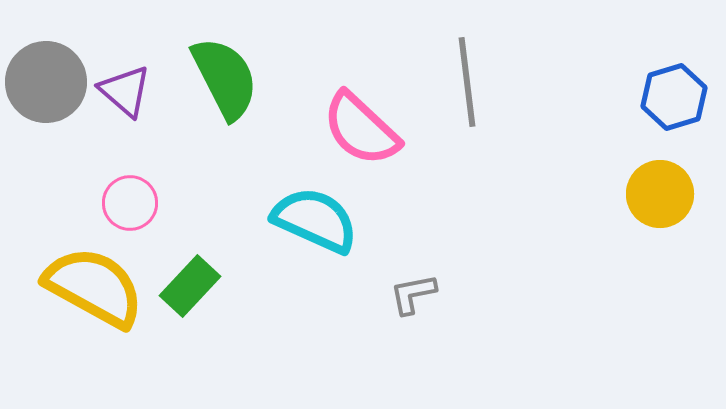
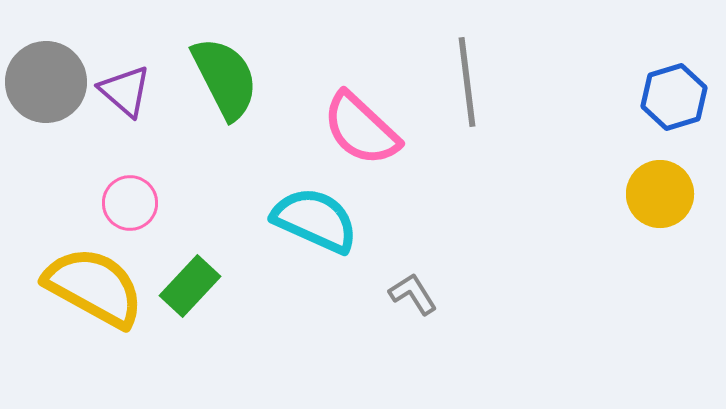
gray L-shape: rotated 69 degrees clockwise
